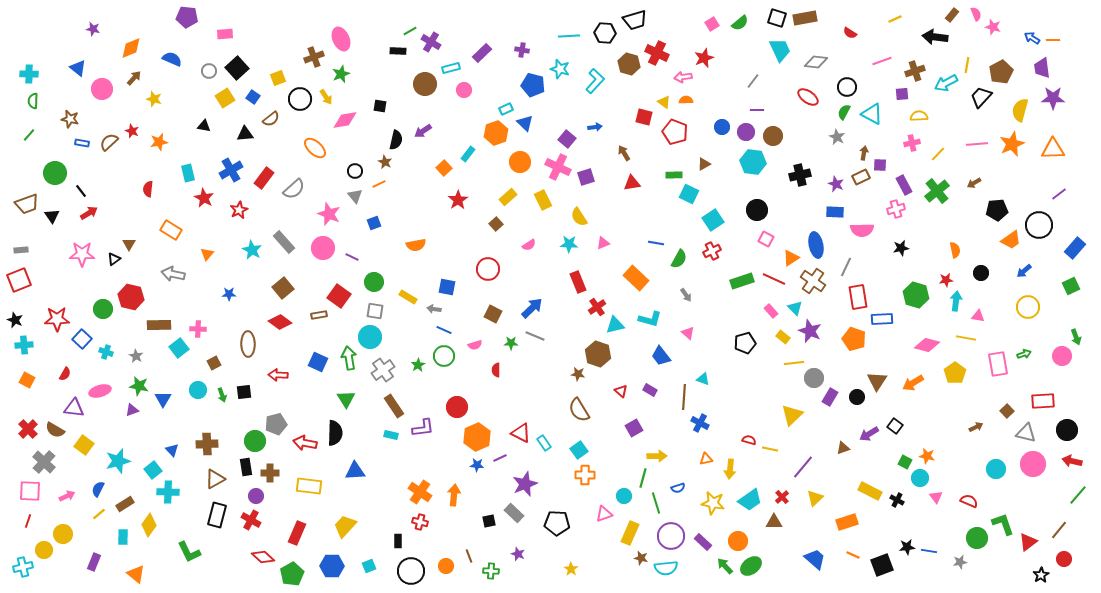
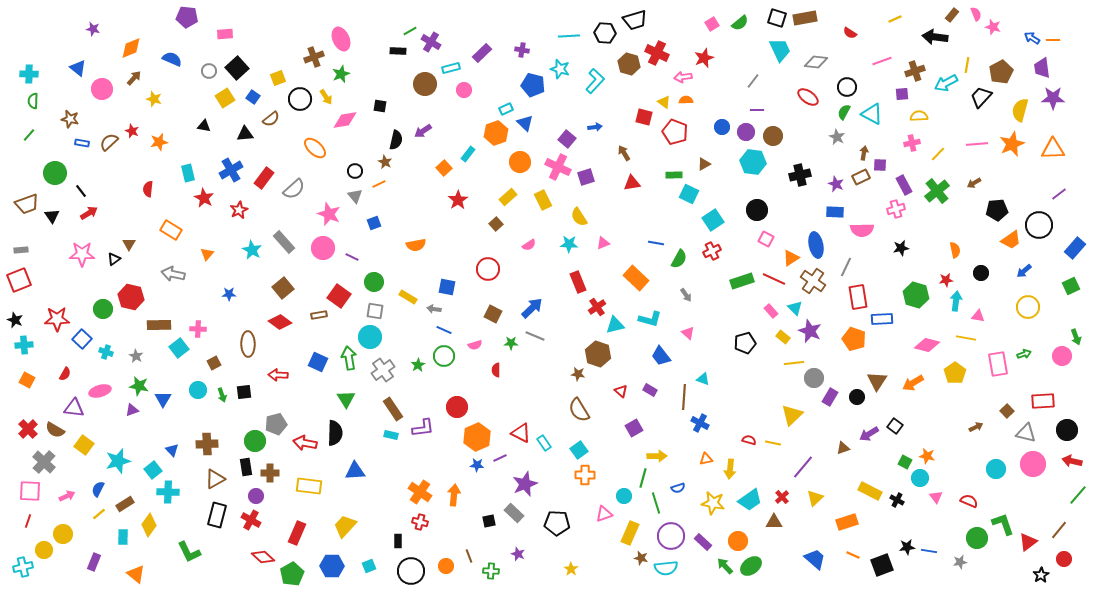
brown rectangle at (394, 406): moved 1 px left, 3 px down
yellow line at (770, 449): moved 3 px right, 6 px up
